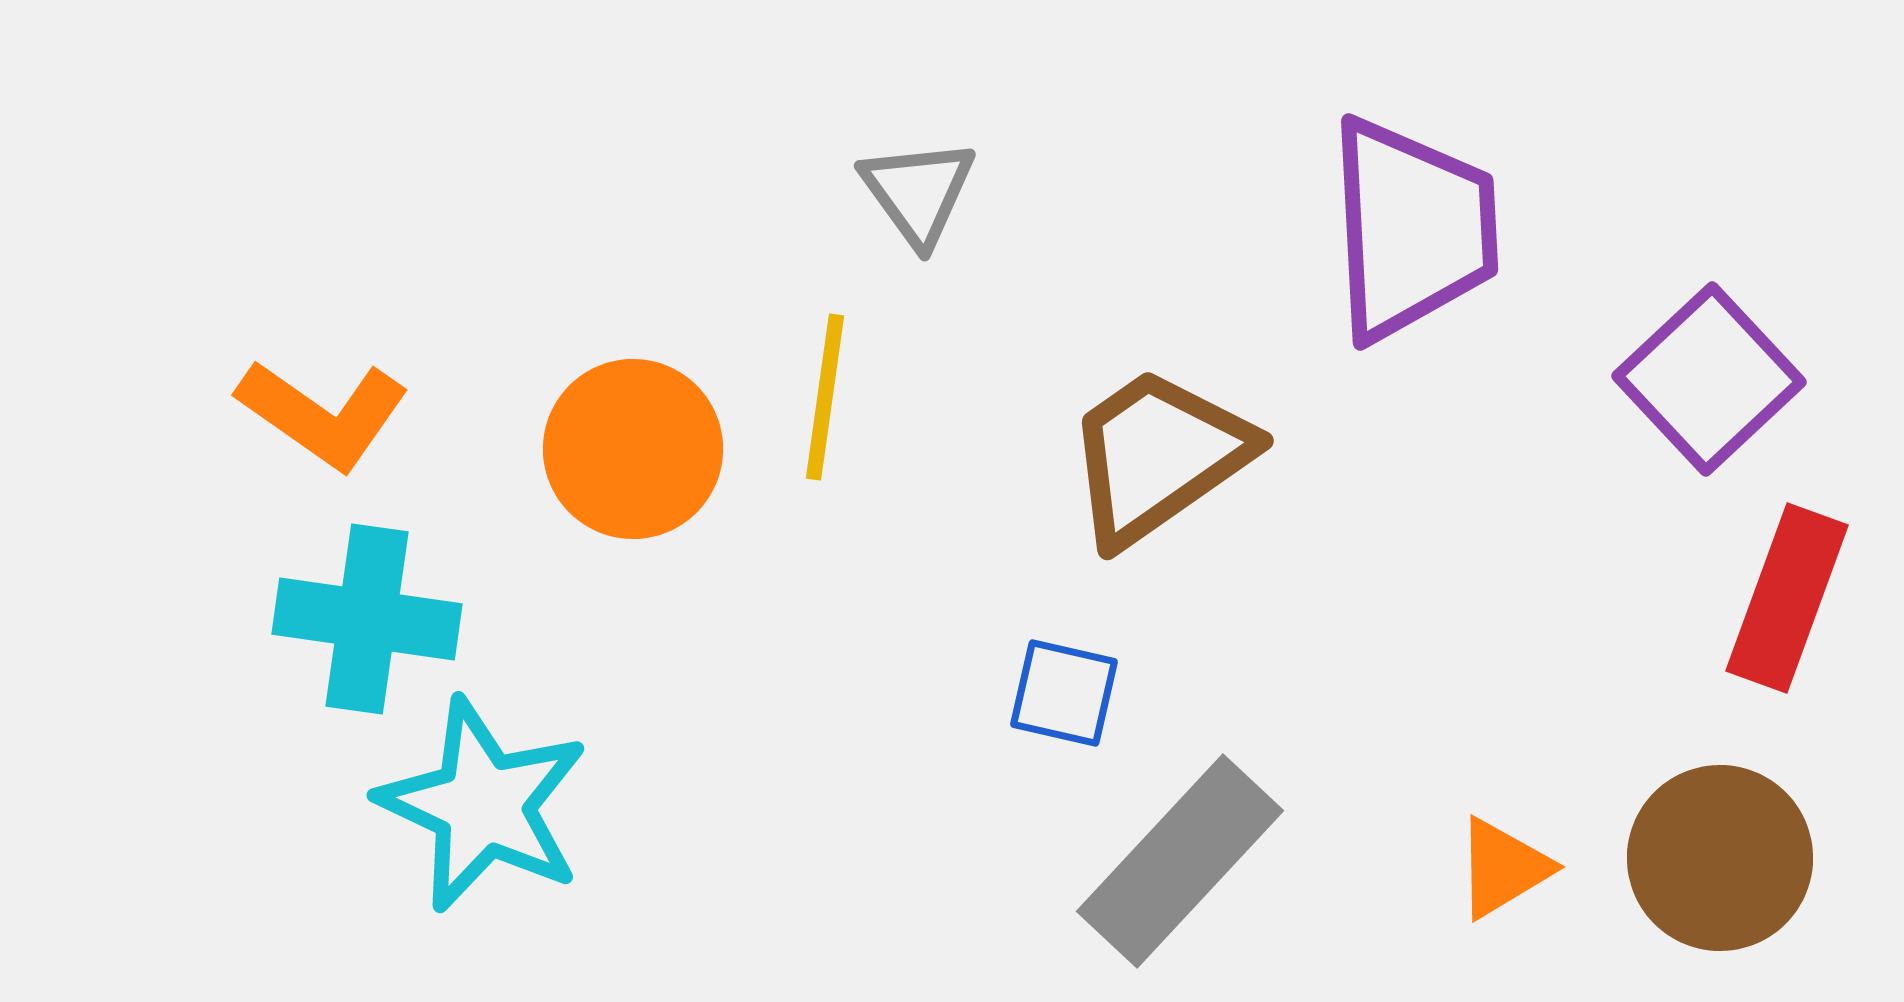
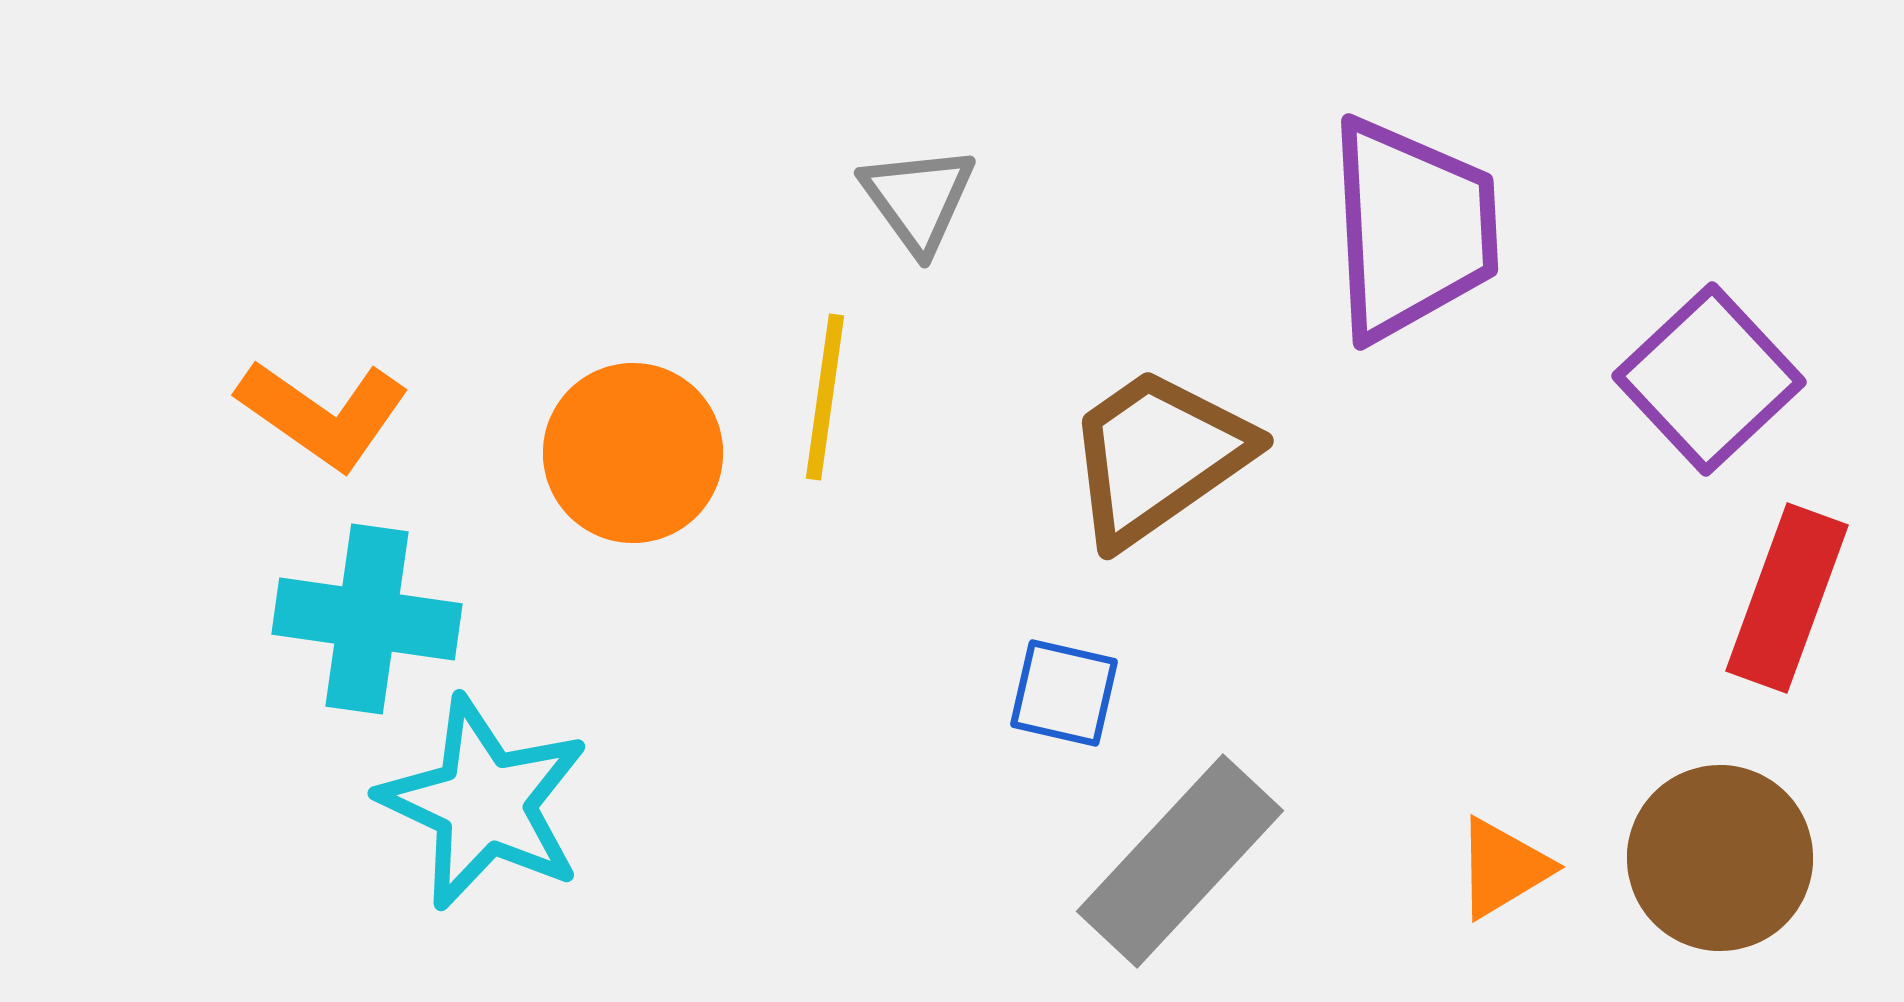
gray triangle: moved 7 px down
orange circle: moved 4 px down
cyan star: moved 1 px right, 2 px up
